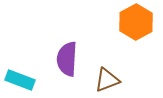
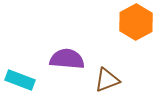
purple semicircle: rotated 92 degrees clockwise
